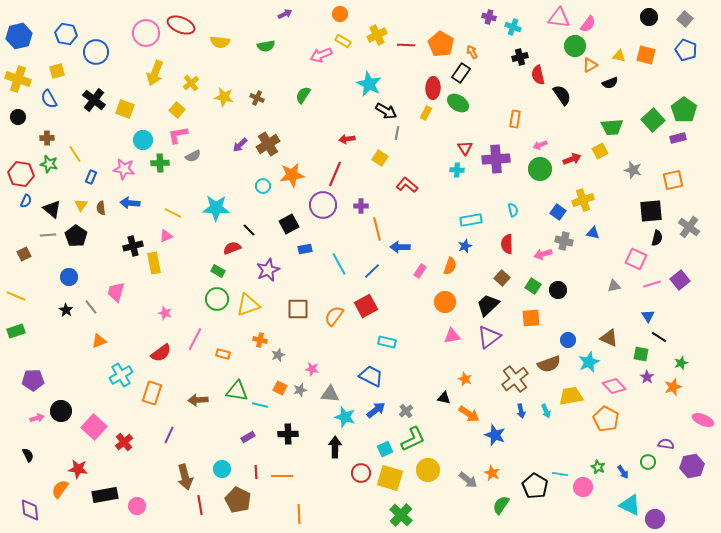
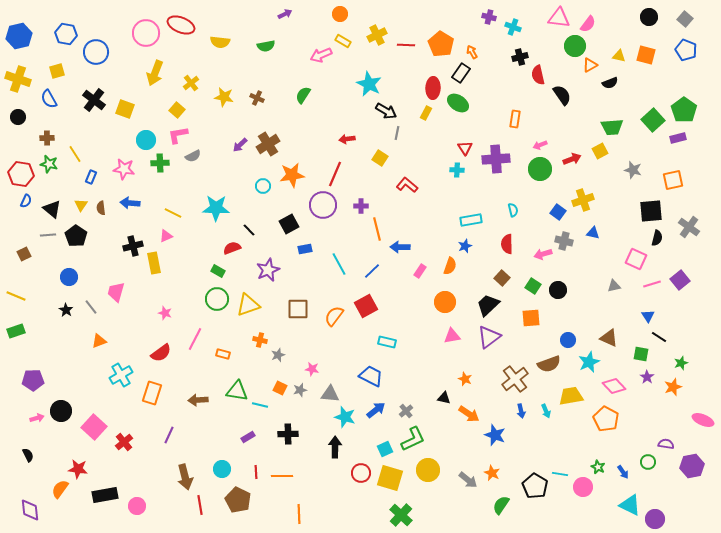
cyan circle at (143, 140): moved 3 px right
